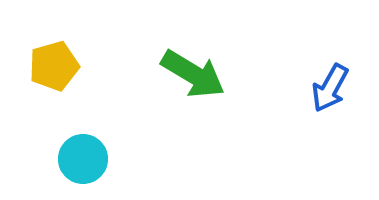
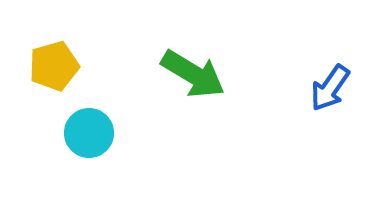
blue arrow: rotated 6 degrees clockwise
cyan circle: moved 6 px right, 26 px up
